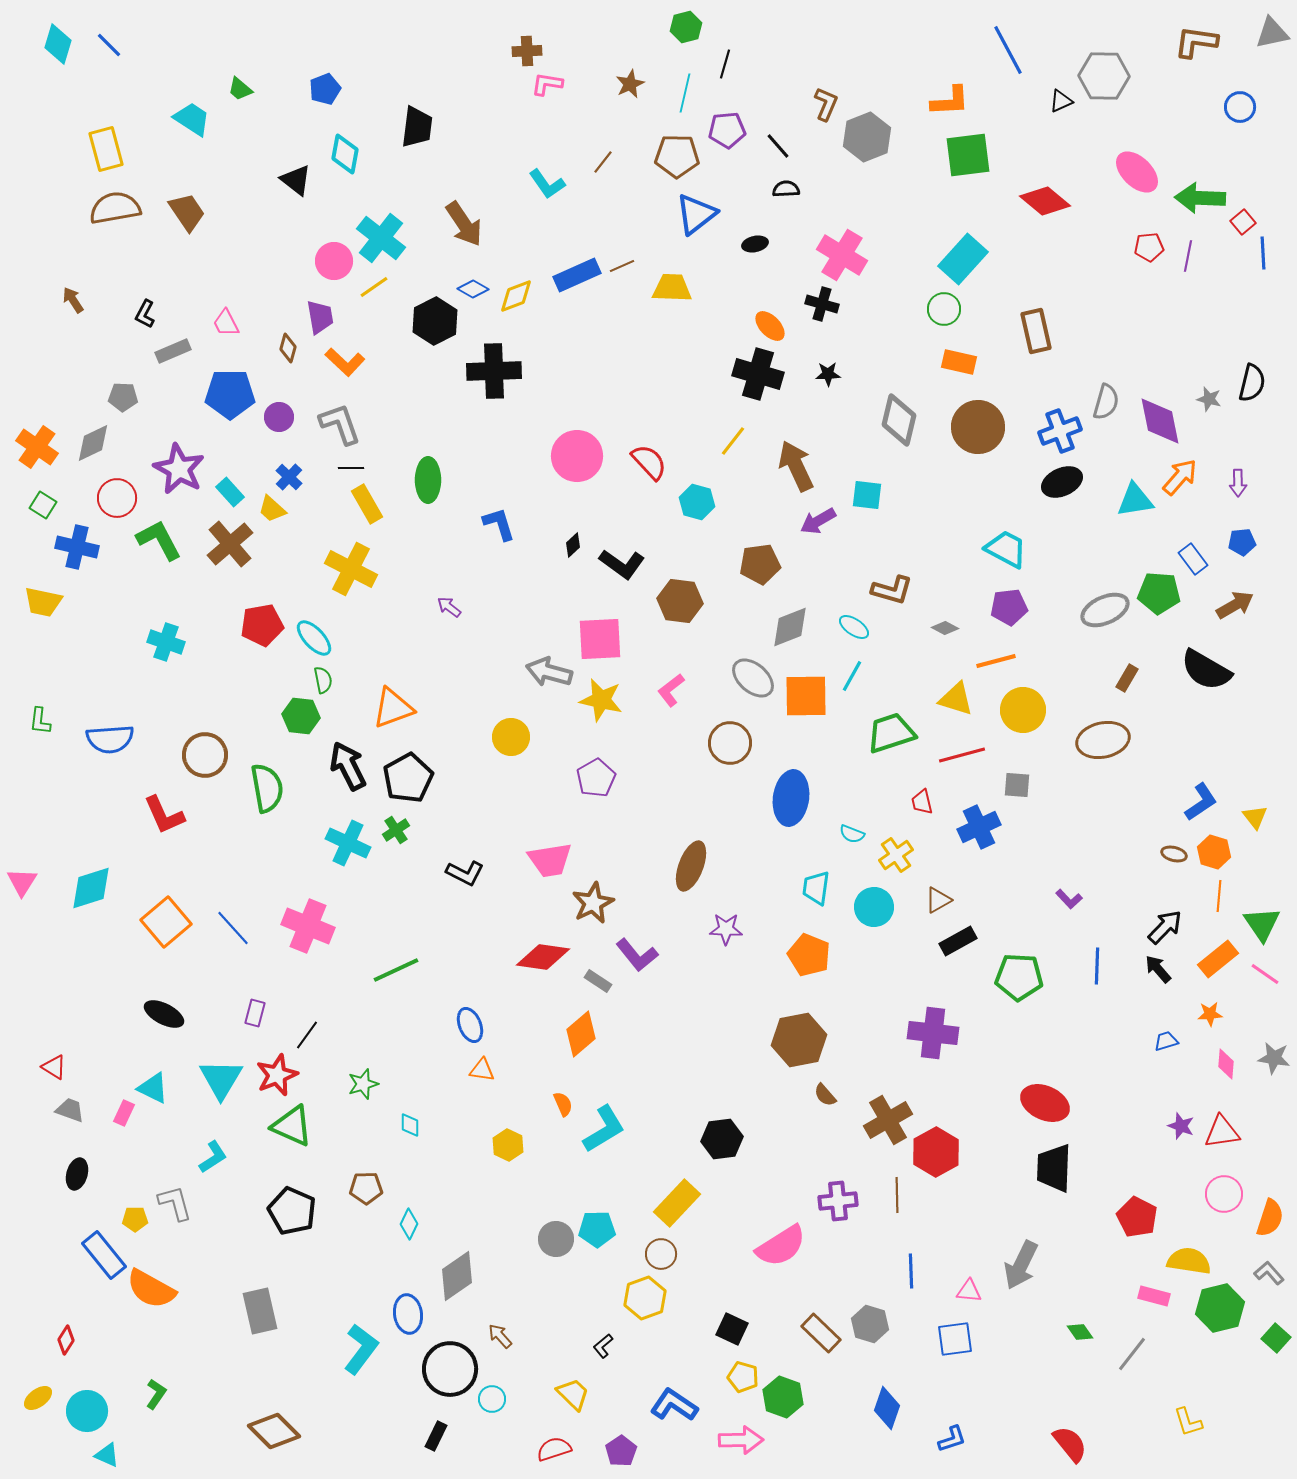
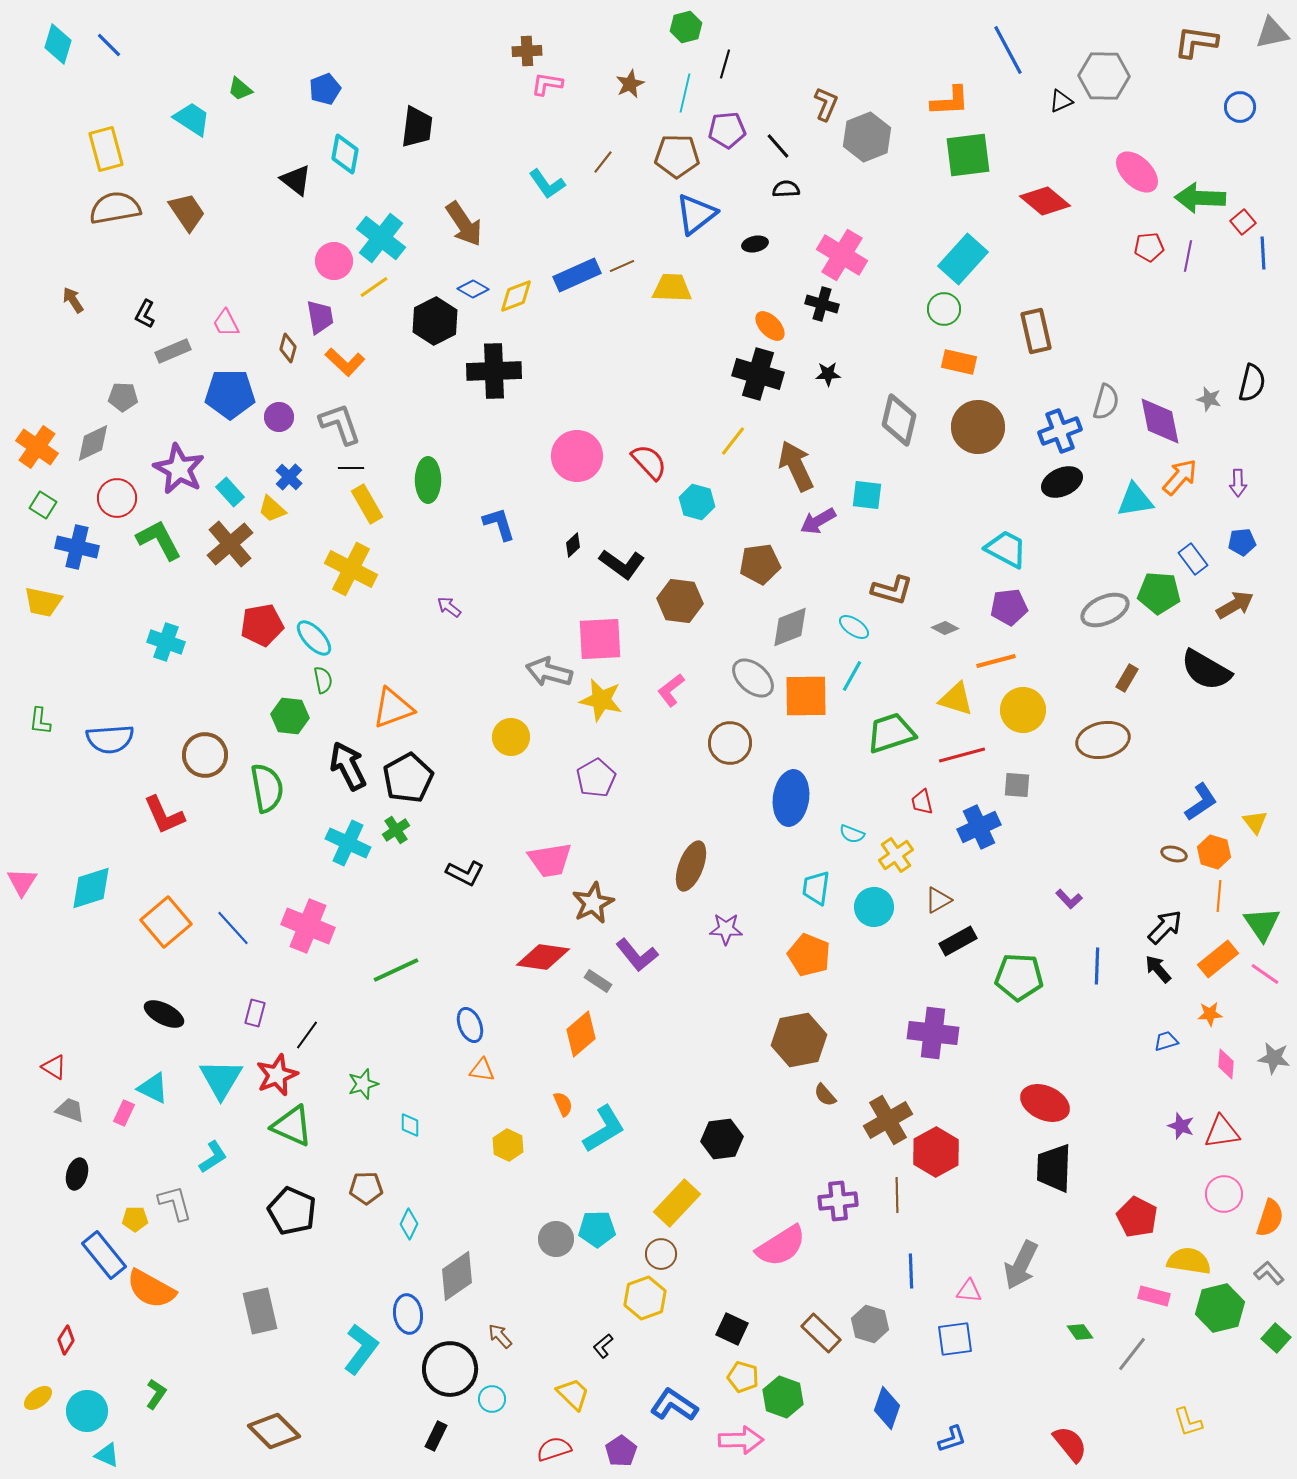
green hexagon at (301, 716): moved 11 px left
yellow triangle at (1255, 817): moved 5 px down
